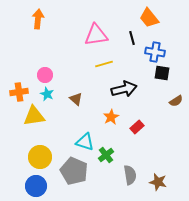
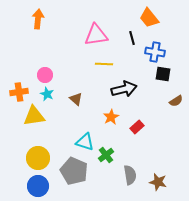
yellow line: rotated 18 degrees clockwise
black square: moved 1 px right, 1 px down
yellow circle: moved 2 px left, 1 px down
blue circle: moved 2 px right
